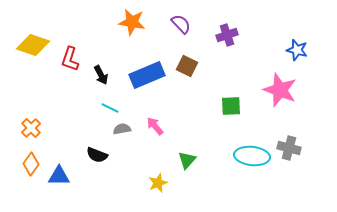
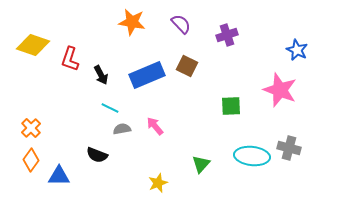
blue star: rotated 10 degrees clockwise
green triangle: moved 14 px right, 4 px down
orange diamond: moved 4 px up
